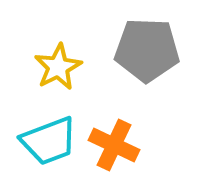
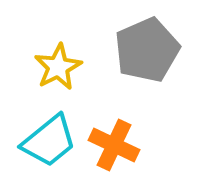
gray pentagon: rotated 26 degrees counterclockwise
cyan trapezoid: rotated 18 degrees counterclockwise
